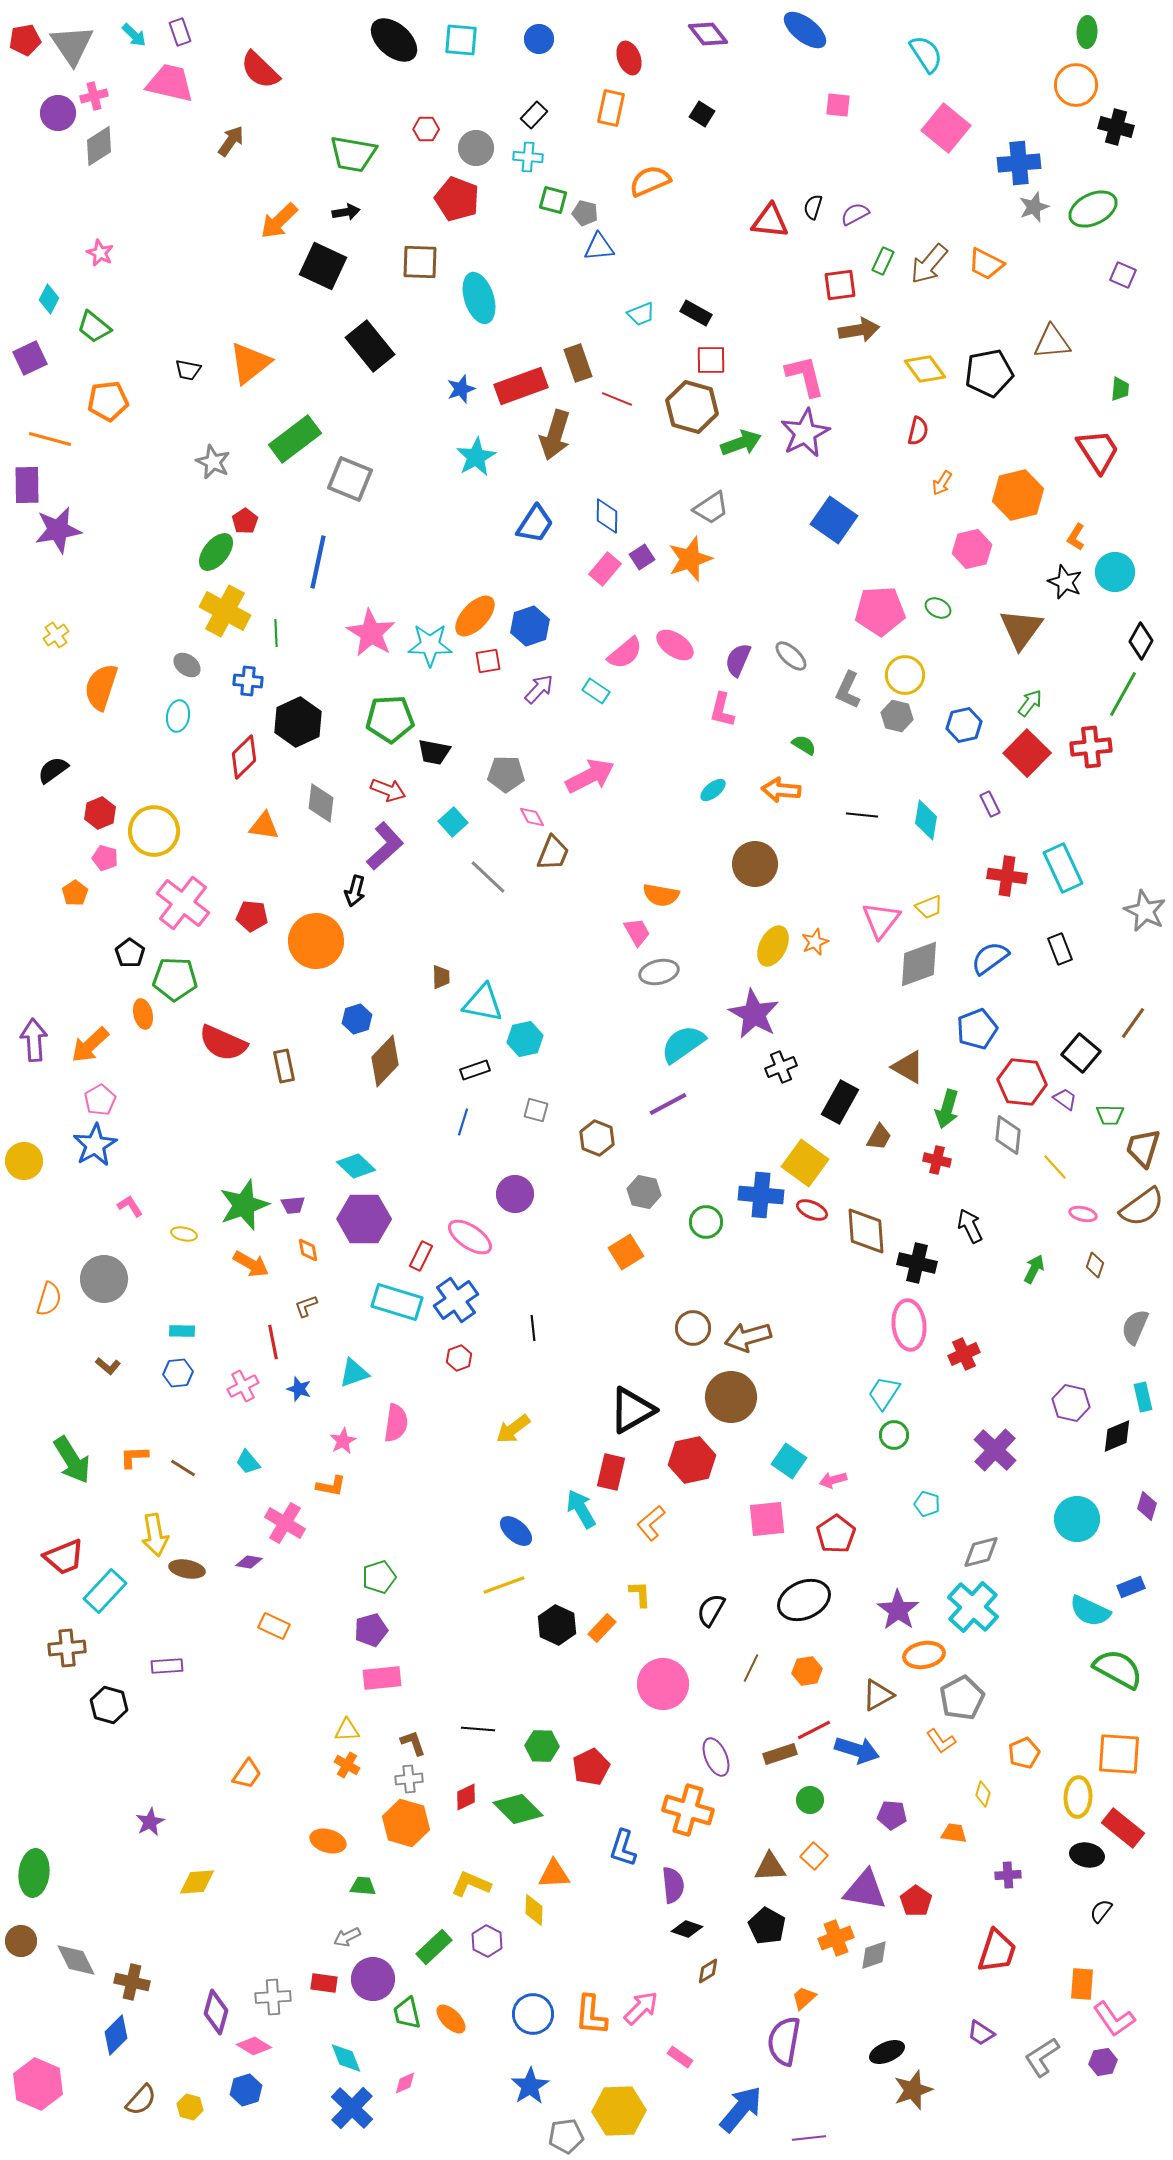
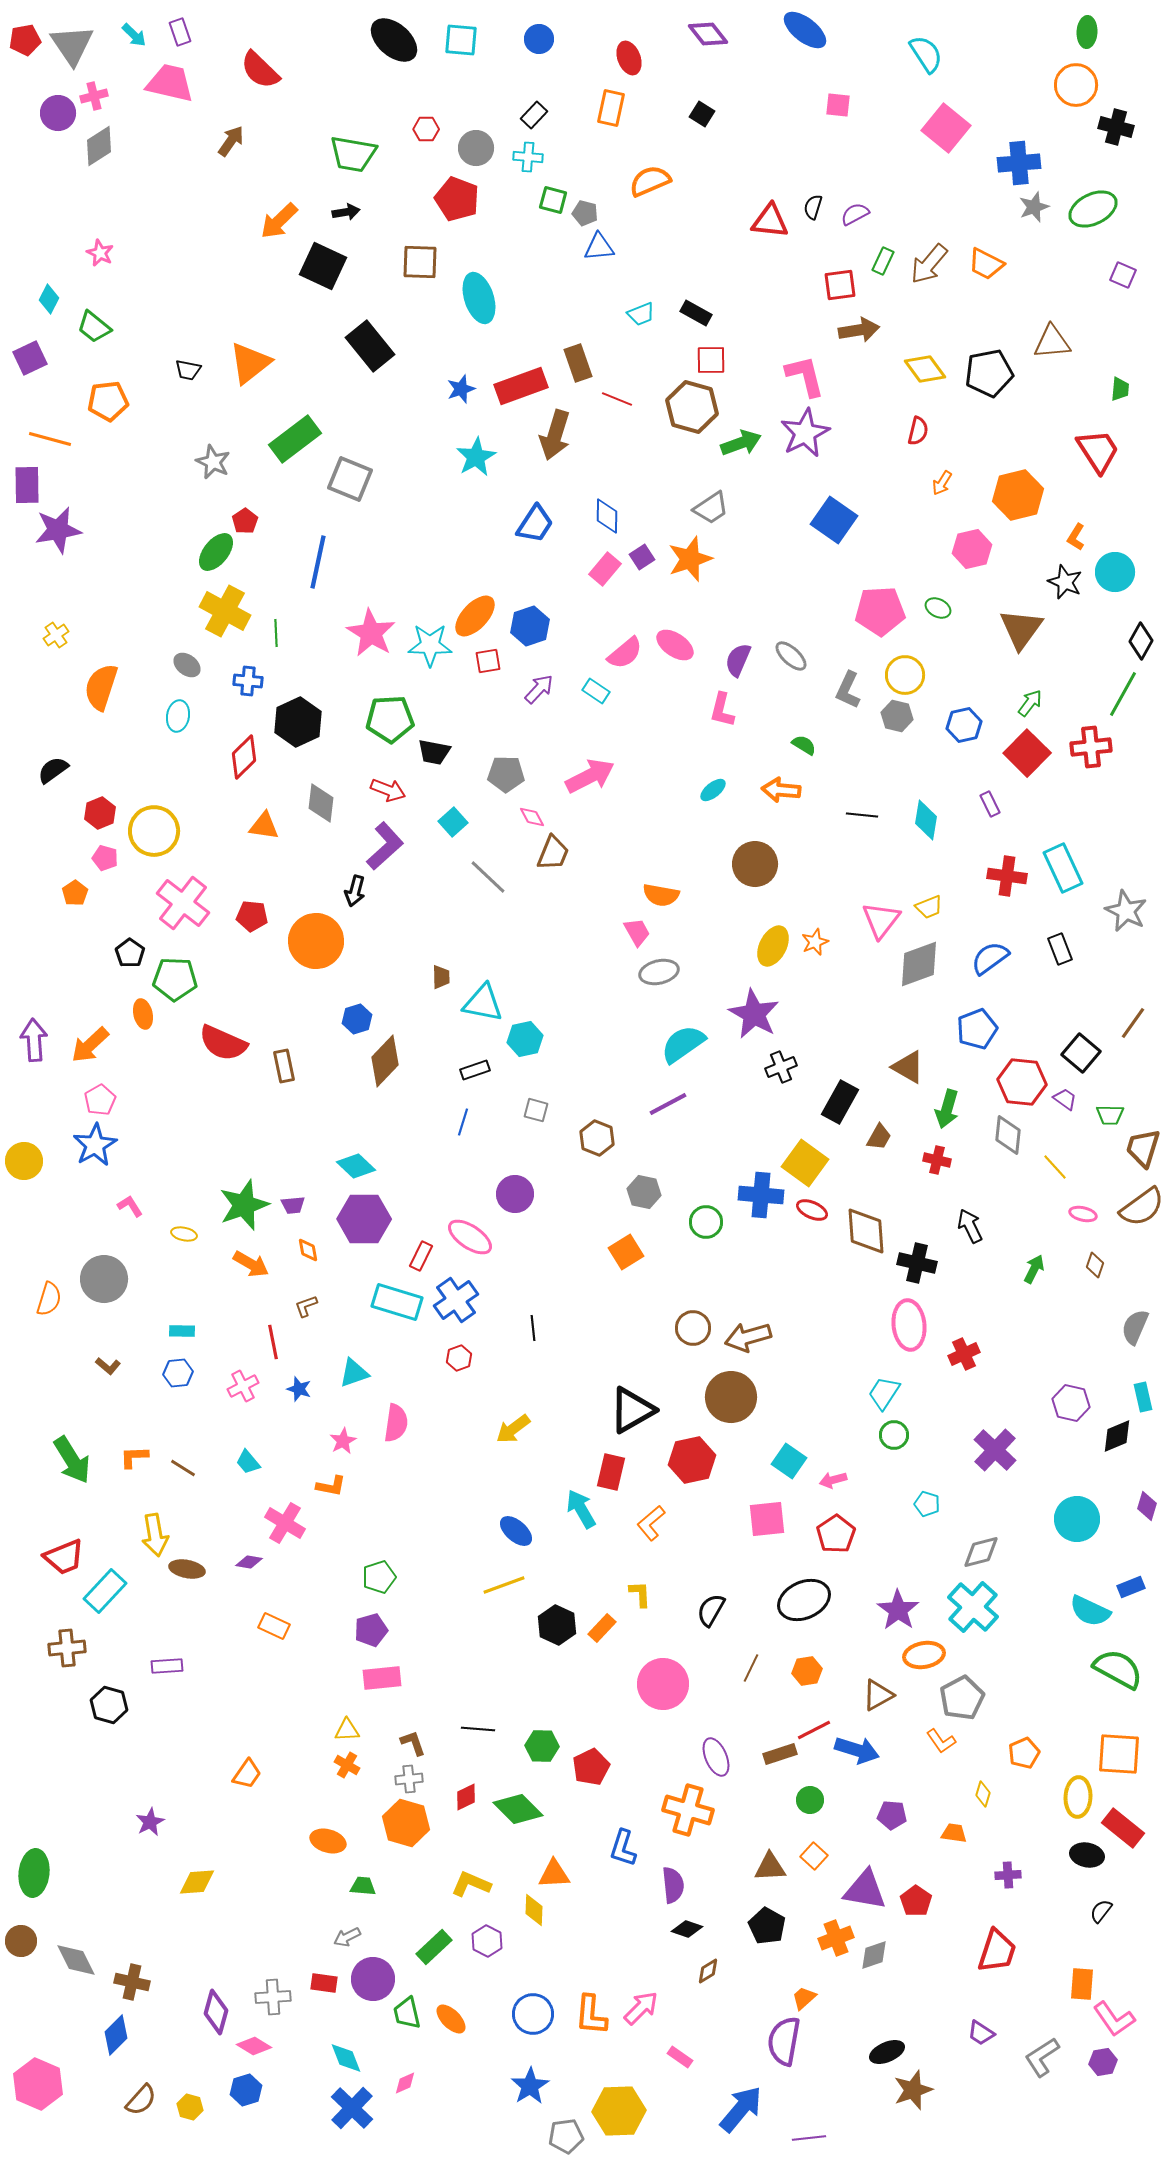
gray star at (1145, 911): moved 19 px left
